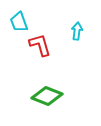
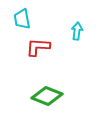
cyan trapezoid: moved 3 px right, 3 px up; rotated 10 degrees clockwise
red L-shape: moved 2 px left, 2 px down; rotated 70 degrees counterclockwise
